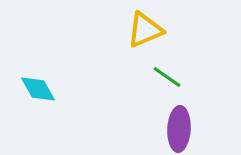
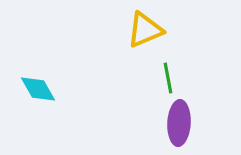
green line: moved 1 px right, 1 px down; rotated 44 degrees clockwise
purple ellipse: moved 6 px up
